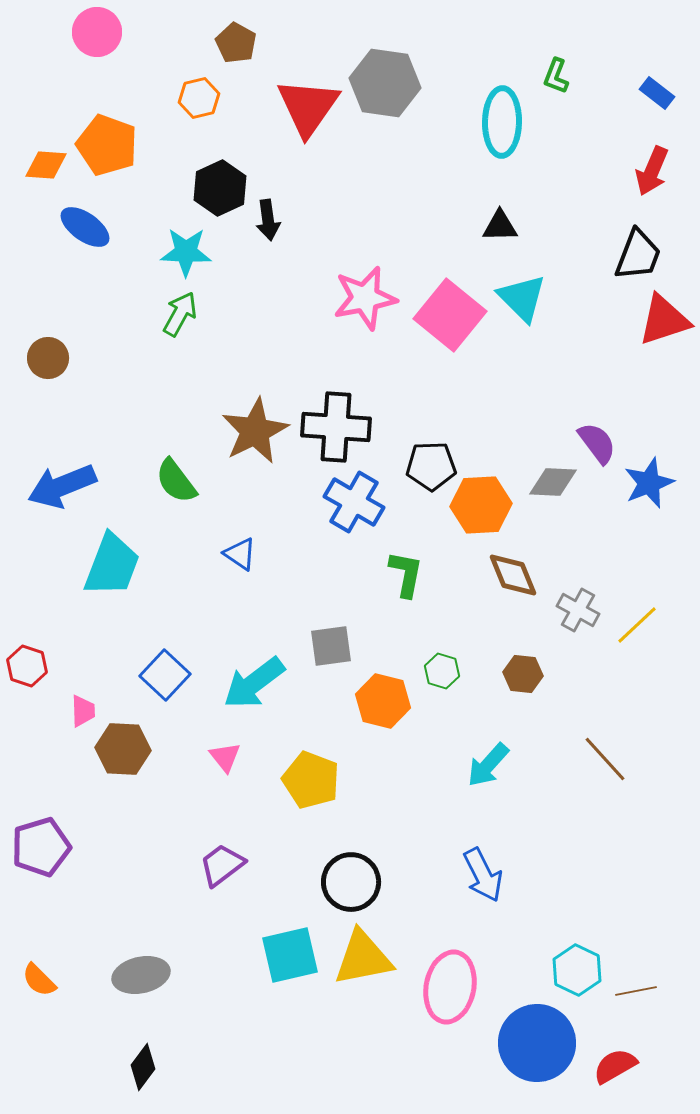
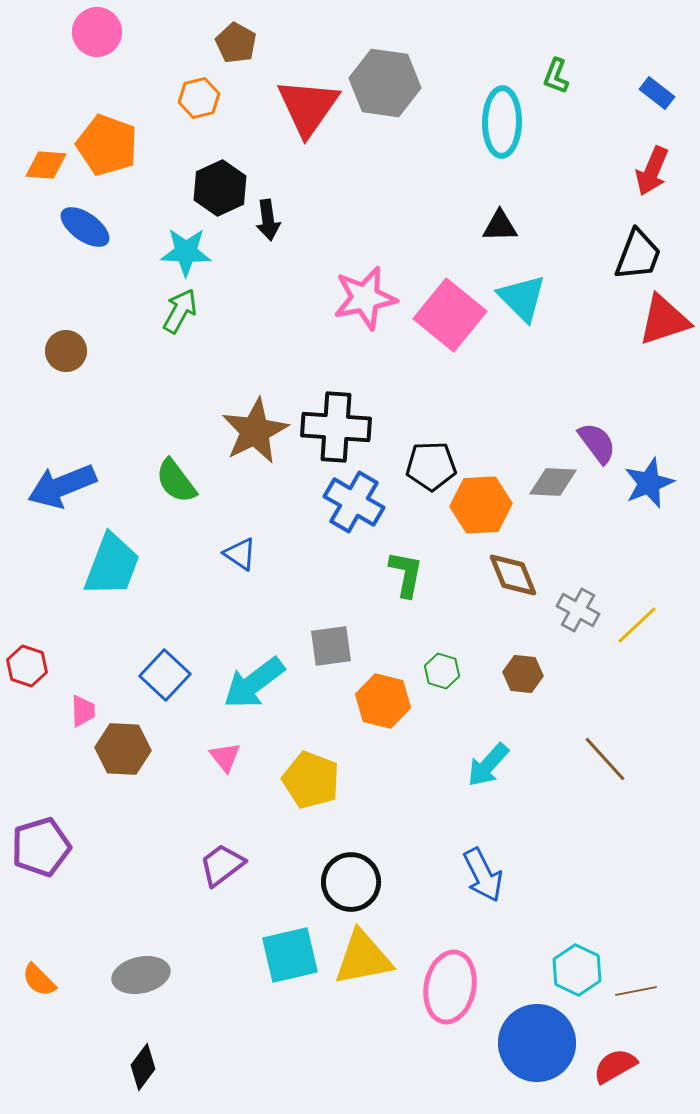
green arrow at (180, 314): moved 3 px up
brown circle at (48, 358): moved 18 px right, 7 px up
